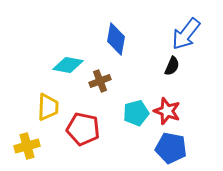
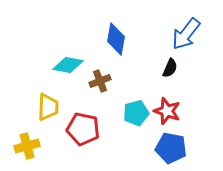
black semicircle: moved 2 px left, 2 px down
